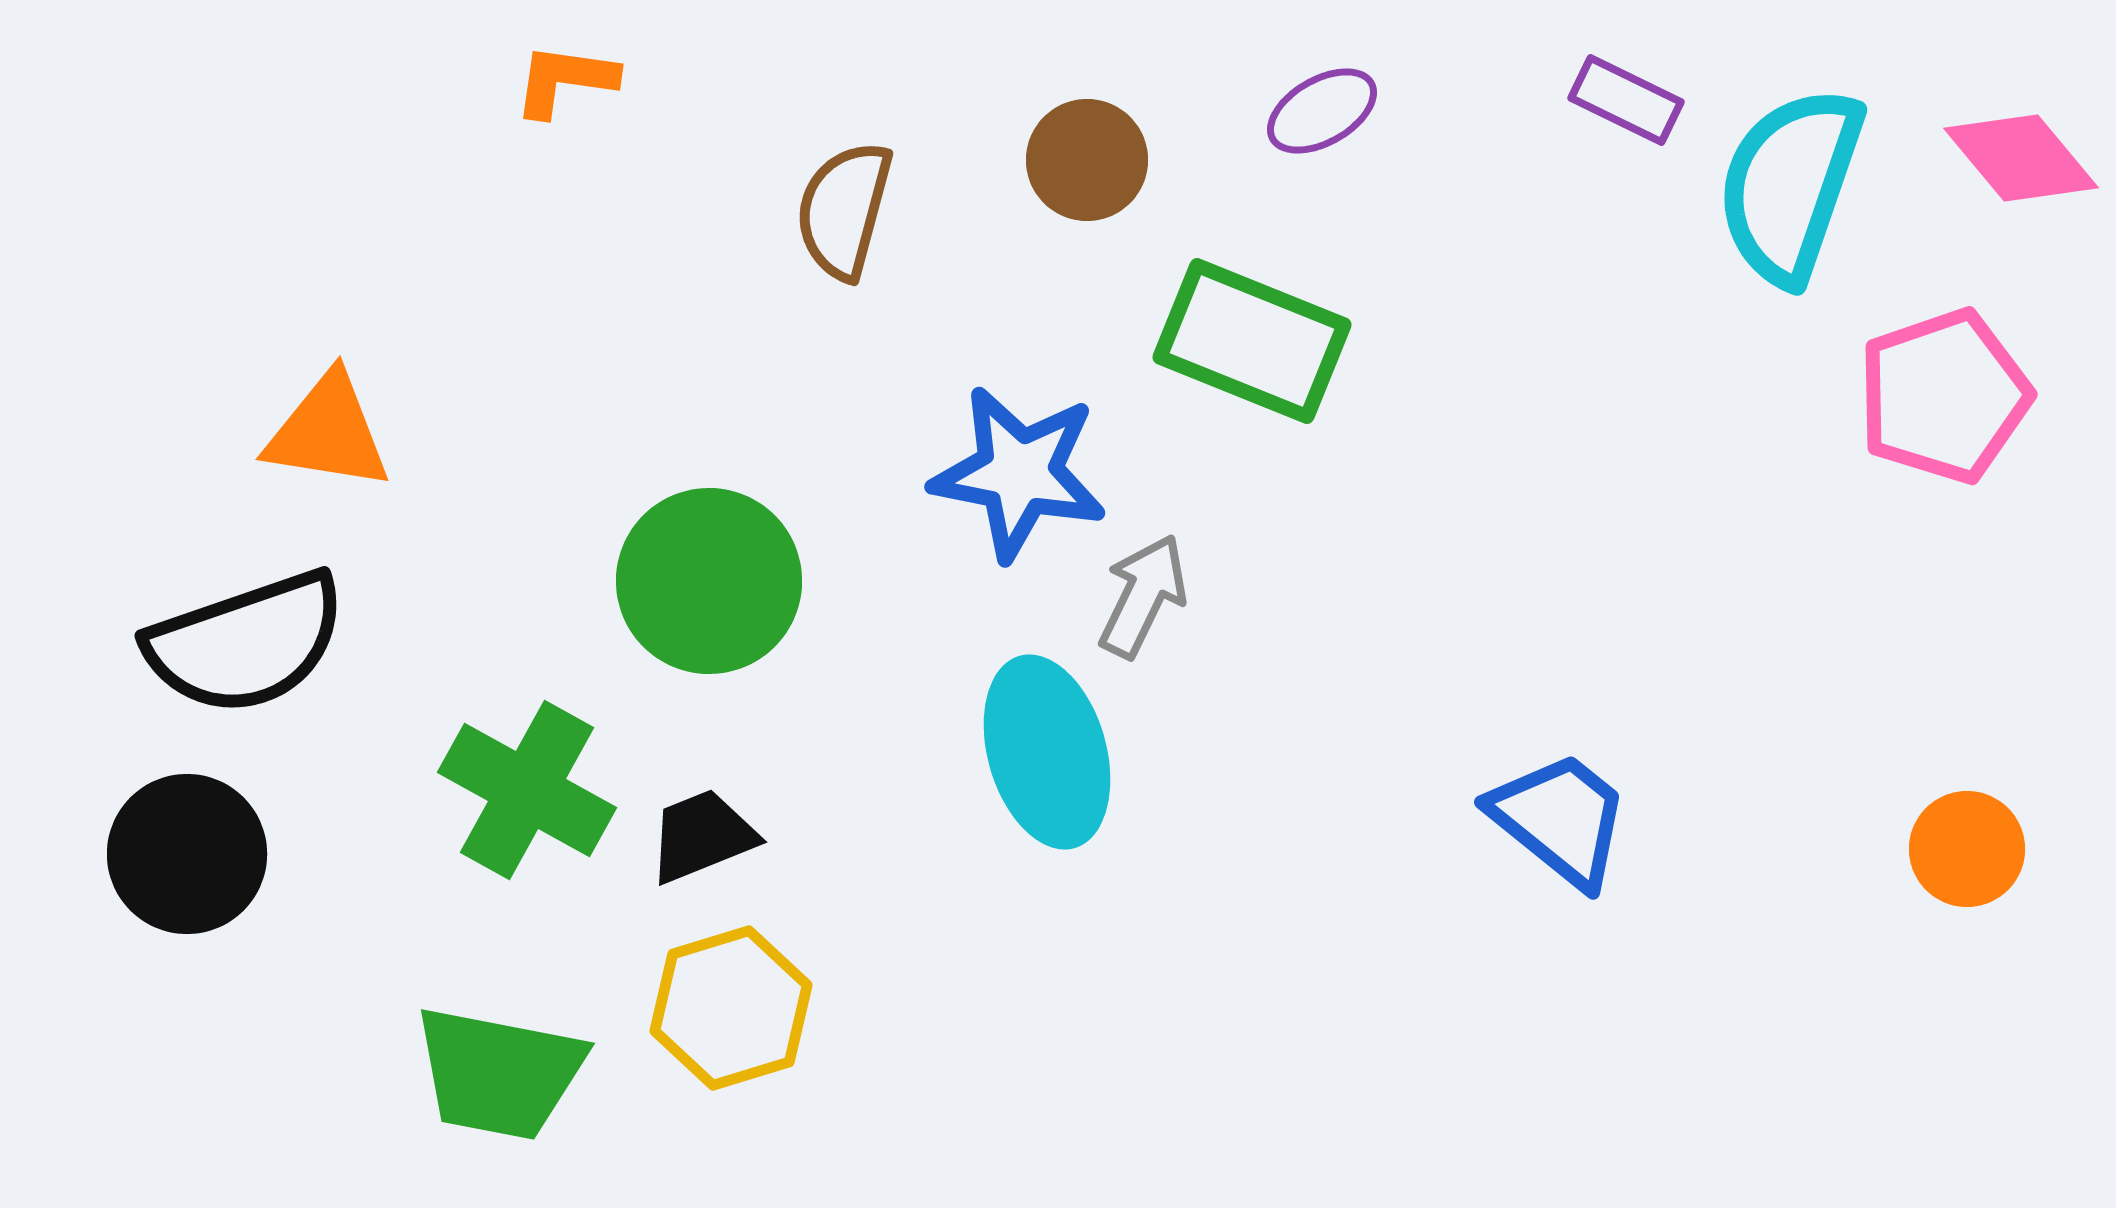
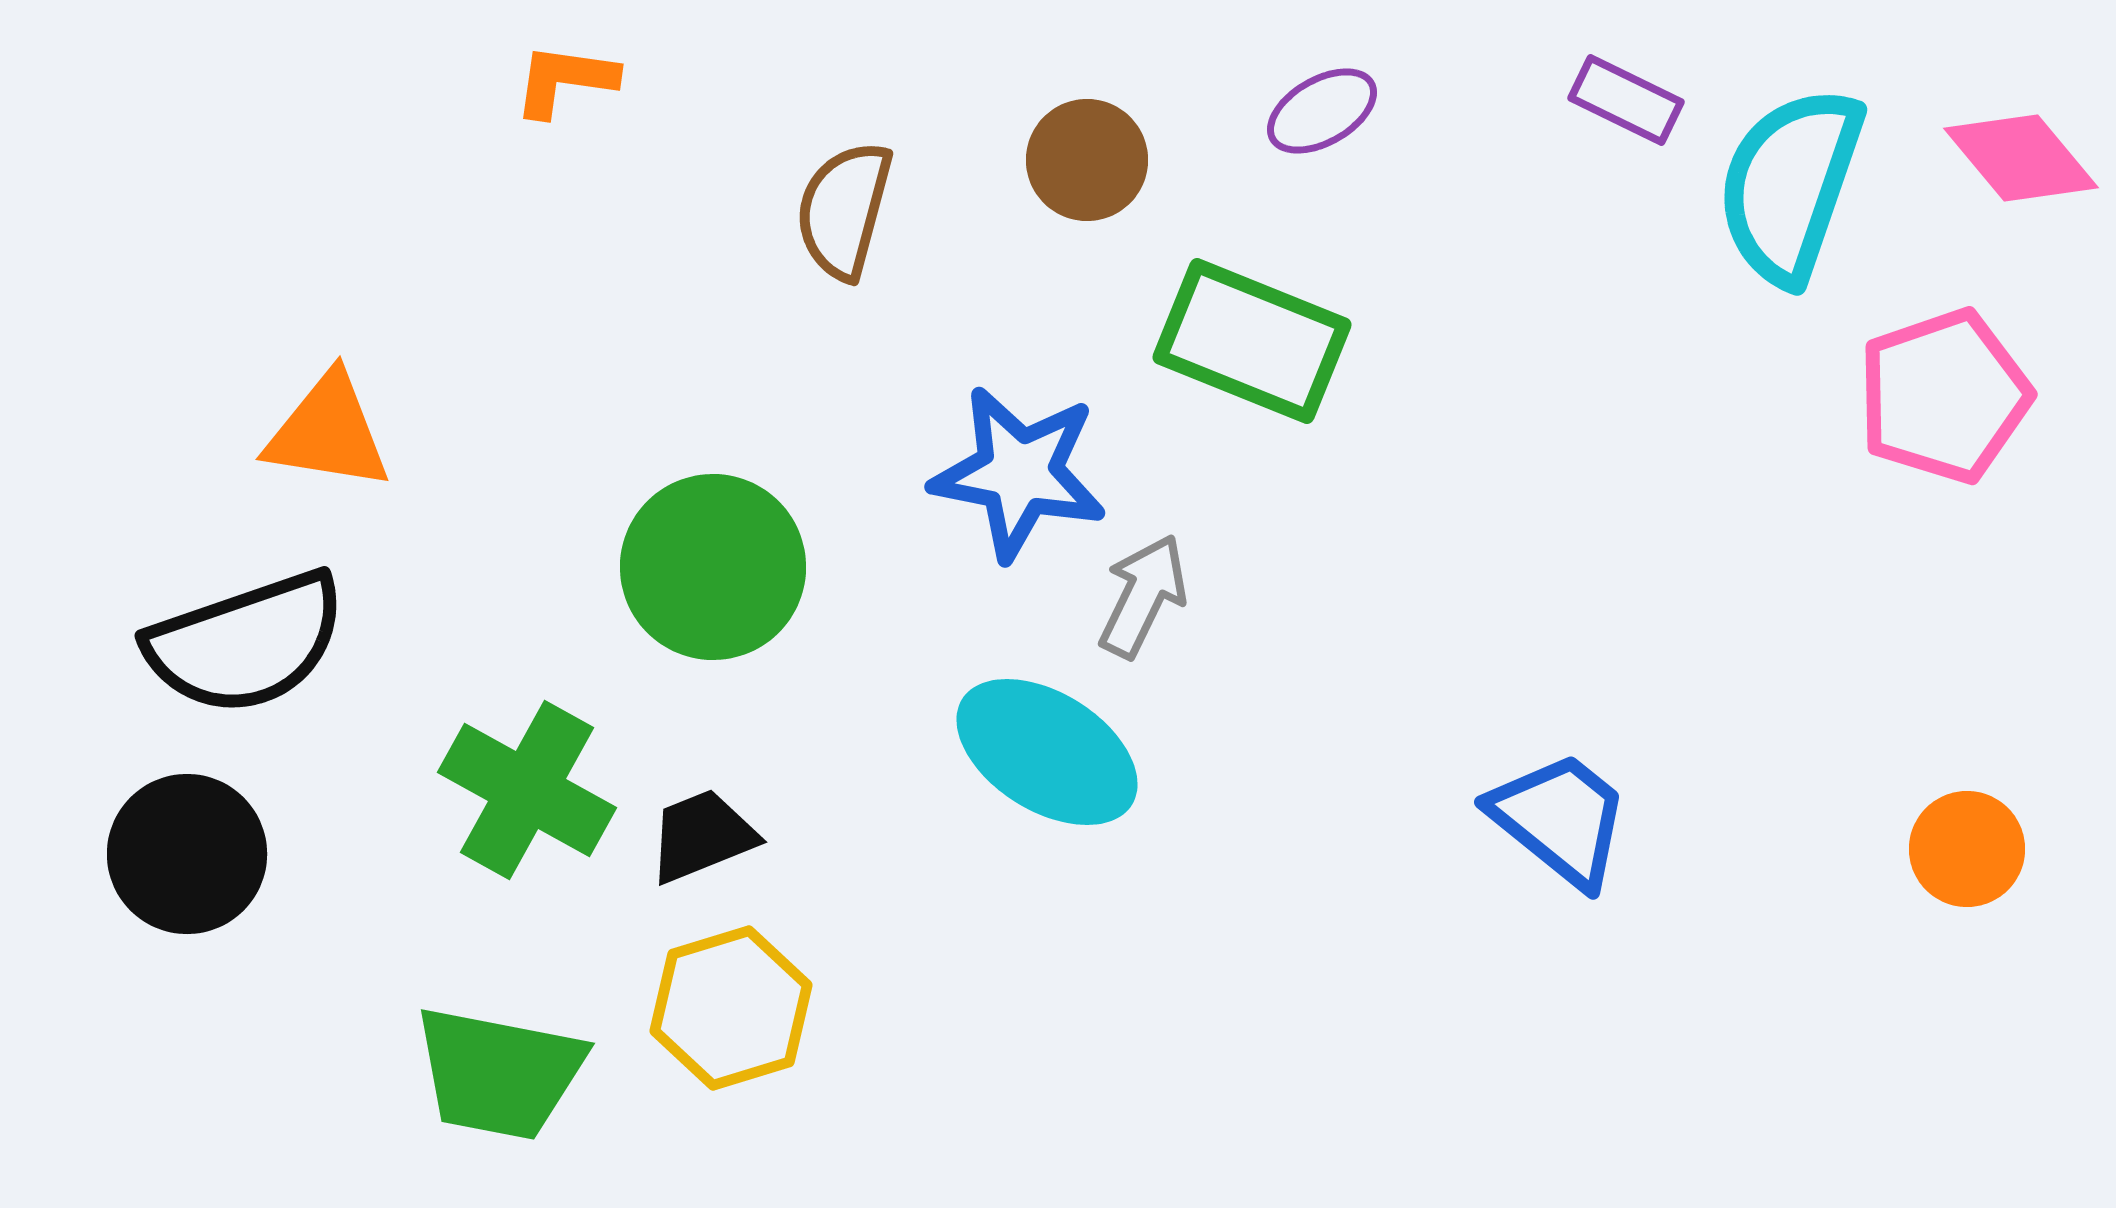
green circle: moved 4 px right, 14 px up
cyan ellipse: rotated 42 degrees counterclockwise
